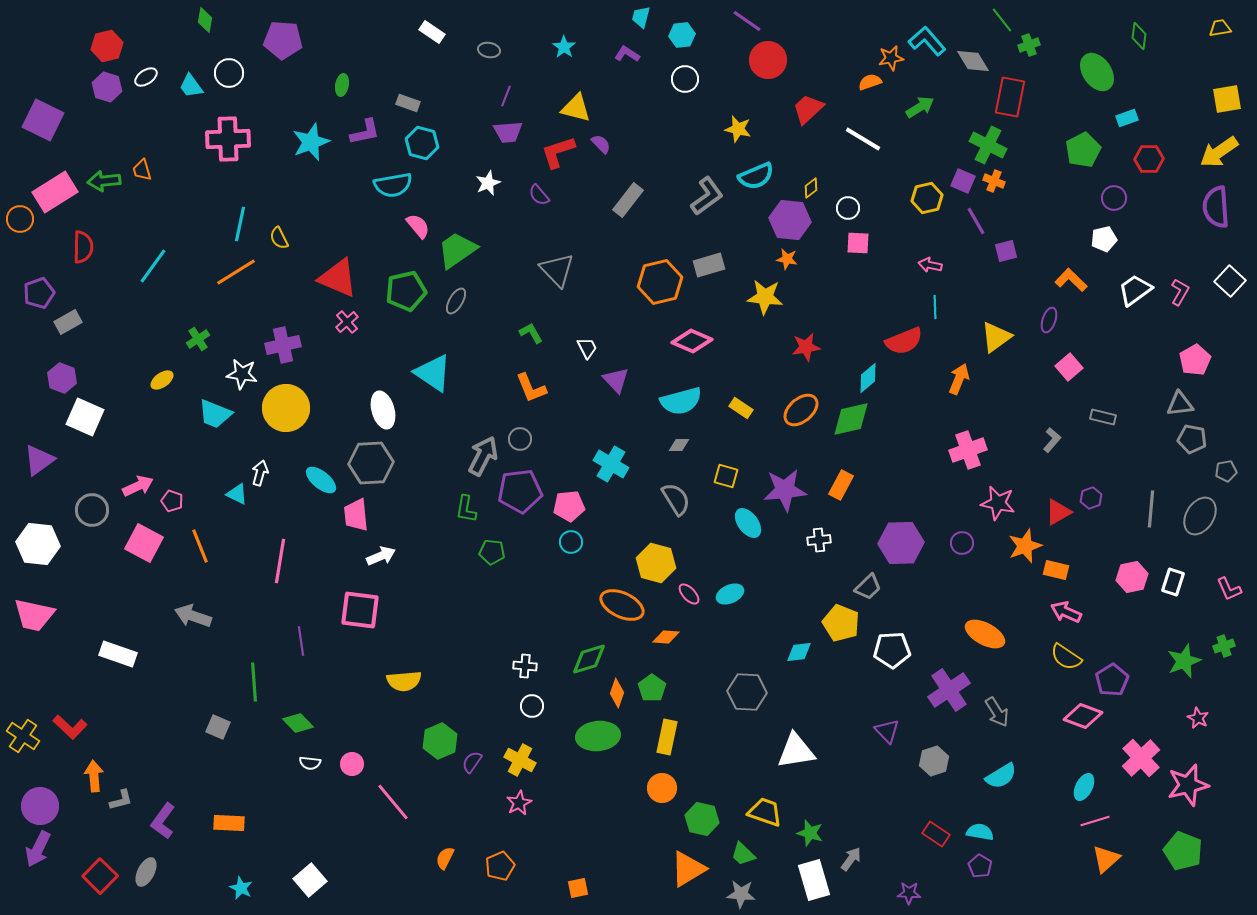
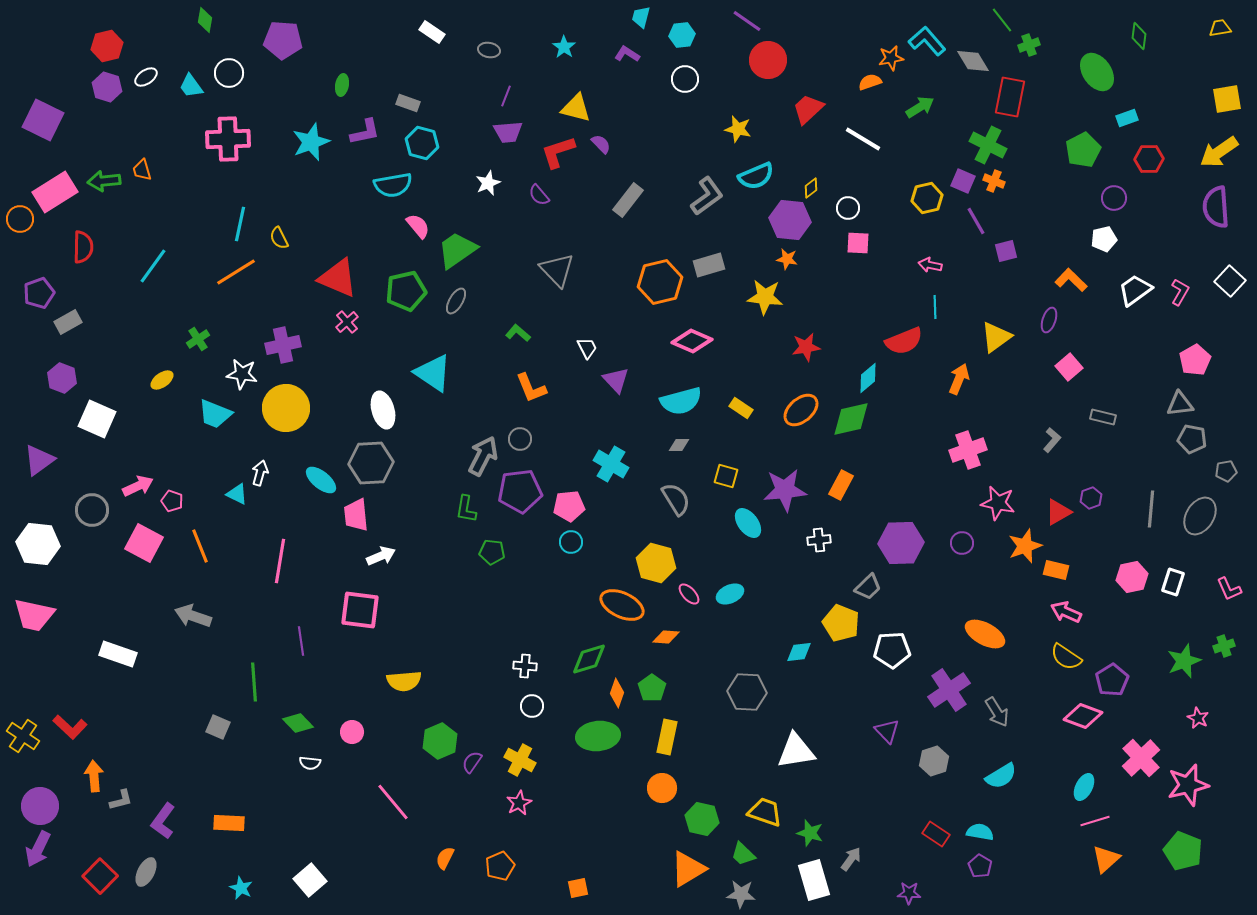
green L-shape at (531, 333): moved 13 px left; rotated 20 degrees counterclockwise
white square at (85, 417): moved 12 px right, 2 px down
pink circle at (352, 764): moved 32 px up
